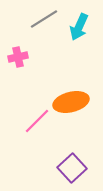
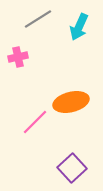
gray line: moved 6 px left
pink line: moved 2 px left, 1 px down
